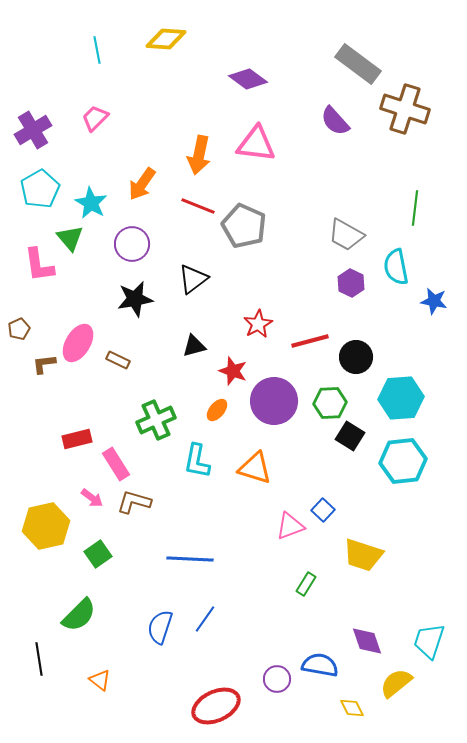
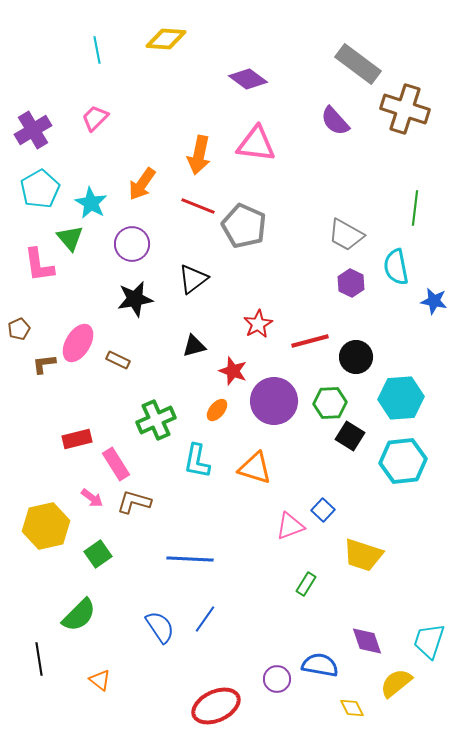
blue semicircle at (160, 627): rotated 128 degrees clockwise
